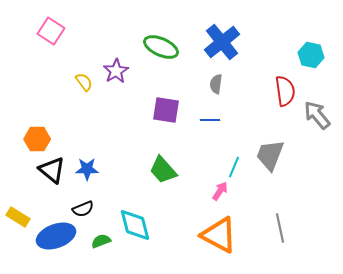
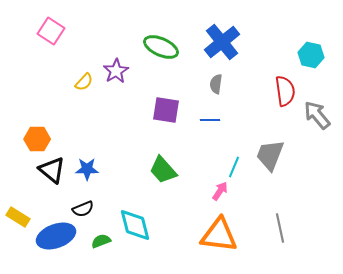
yellow semicircle: rotated 78 degrees clockwise
orange triangle: rotated 21 degrees counterclockwise
